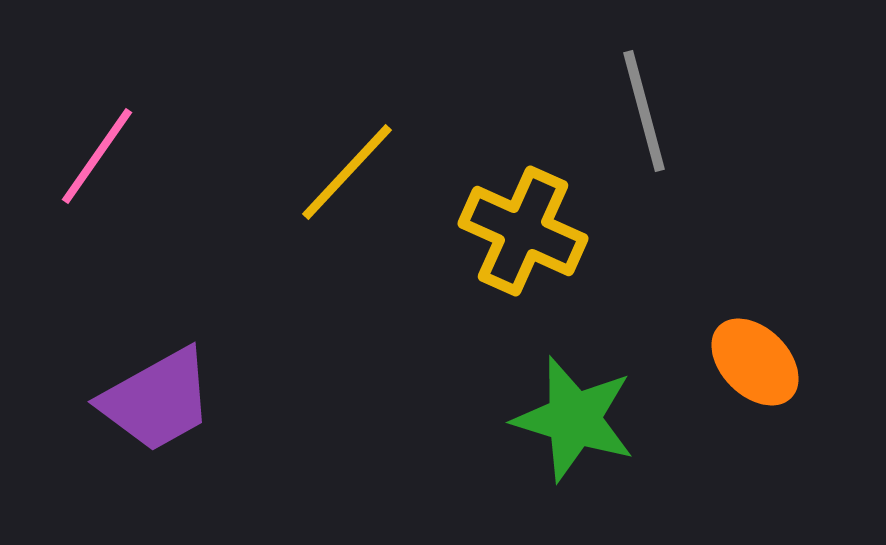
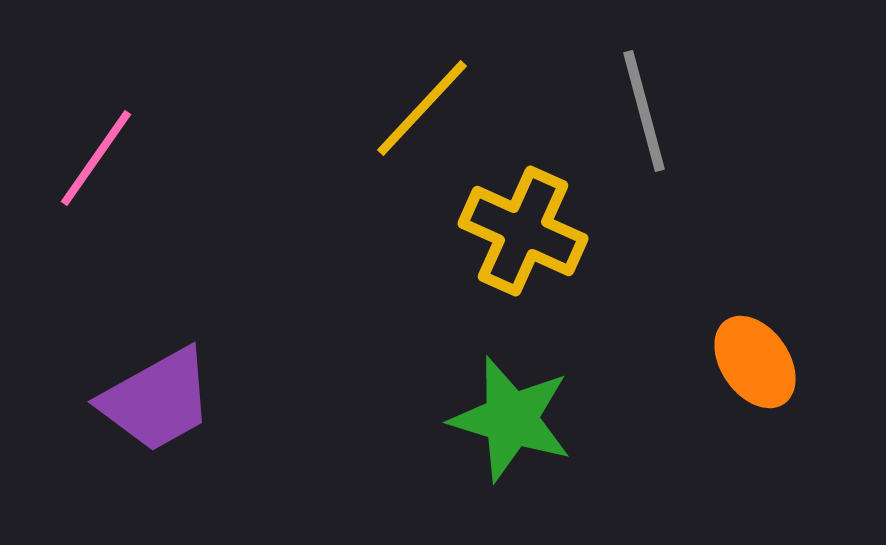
pink line: moved 1 px left, 2 px down
yellow line: moved 75 px right, 64 px up
orange ellipse: rotated 10 degrees clockwise
green star: moved 63 px left
